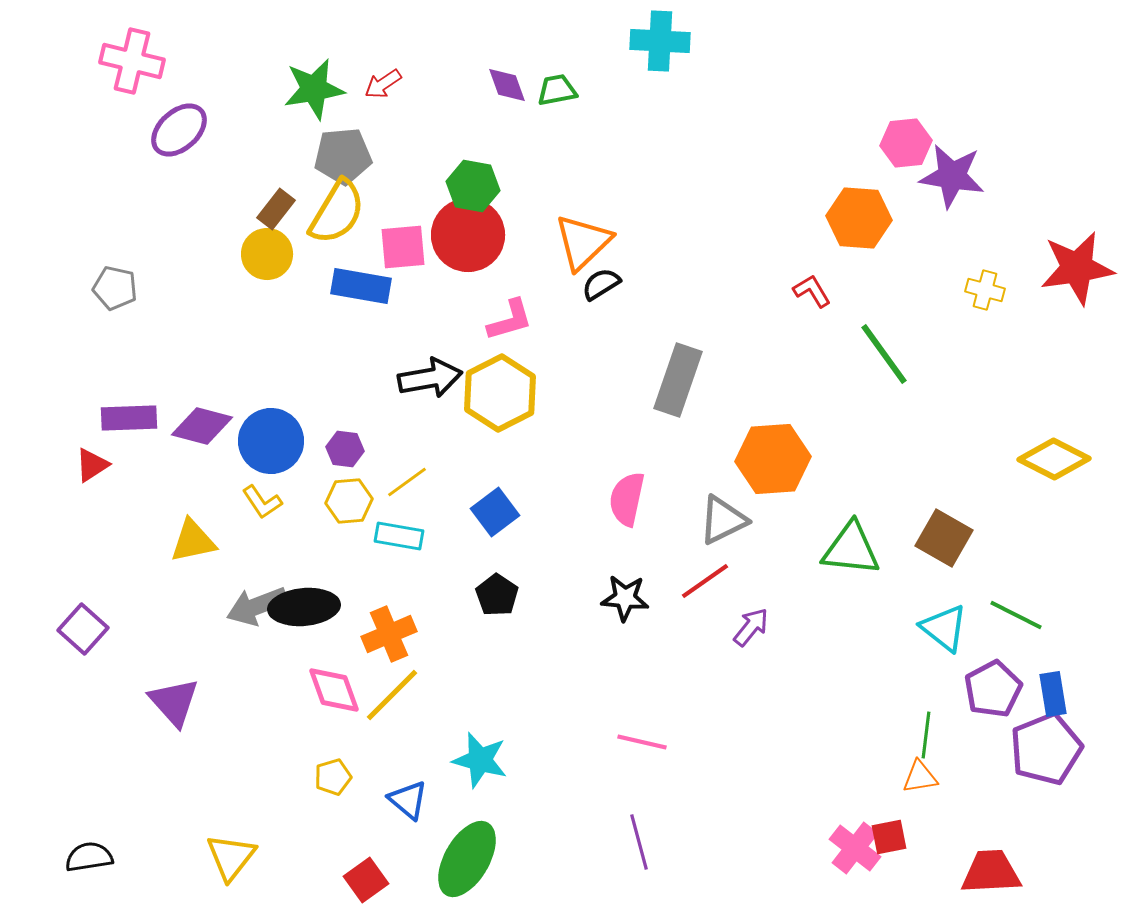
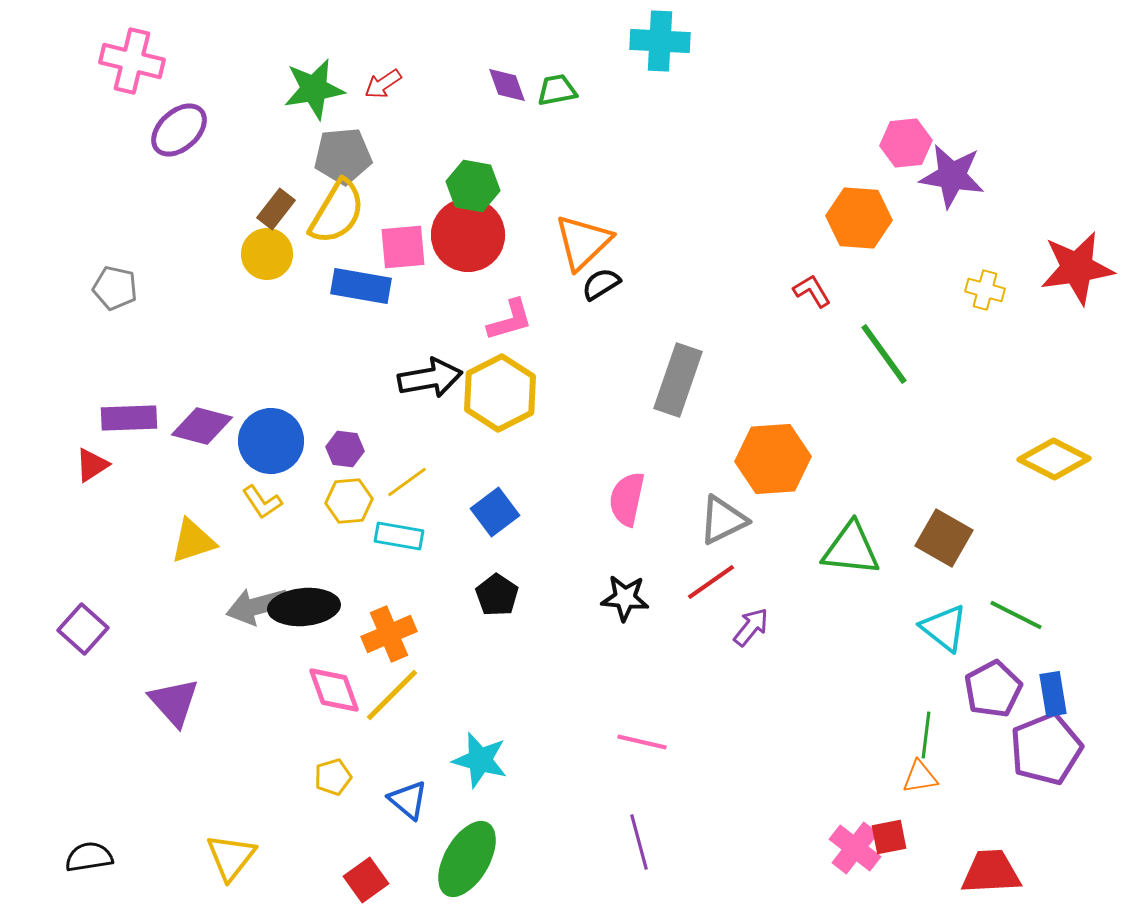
yellow triangle at (193, 541): rotated 6 degrees counterclockwise
red line at (705, 581): moved 6 px right, 1 px down
gray arrow at (257, 606): rotated 6 degrees clockwise
